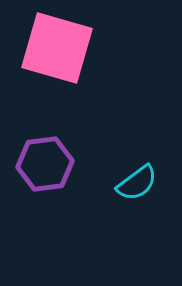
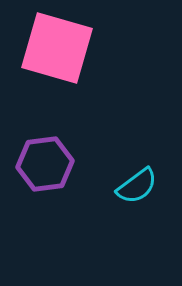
cyan semicircle: moved 3 px down
